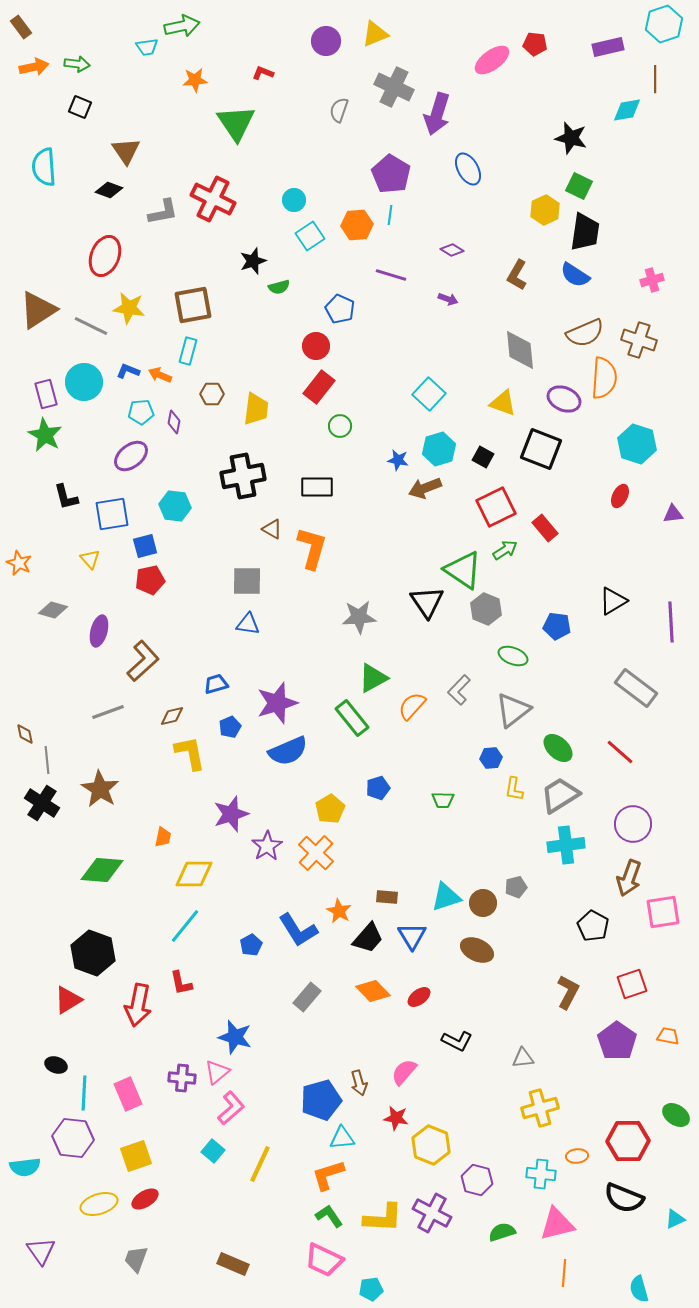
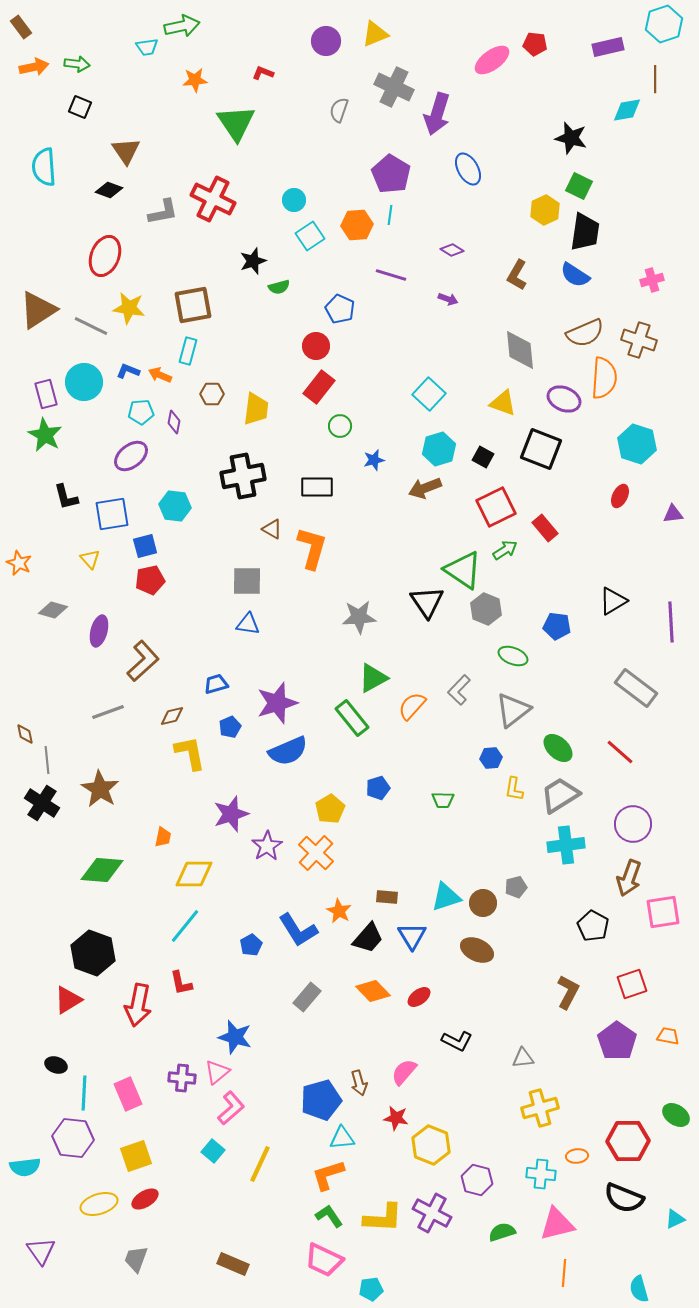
blue star at (398, 460): moved 24 px left; rotated 25 degrees counterclockwise
